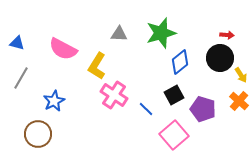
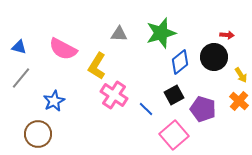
blue triangle: moved 2 px right, 4 px down
black circle: moved 6 px left, 1 px up
gray line: rotated 10 degrees clockwise
